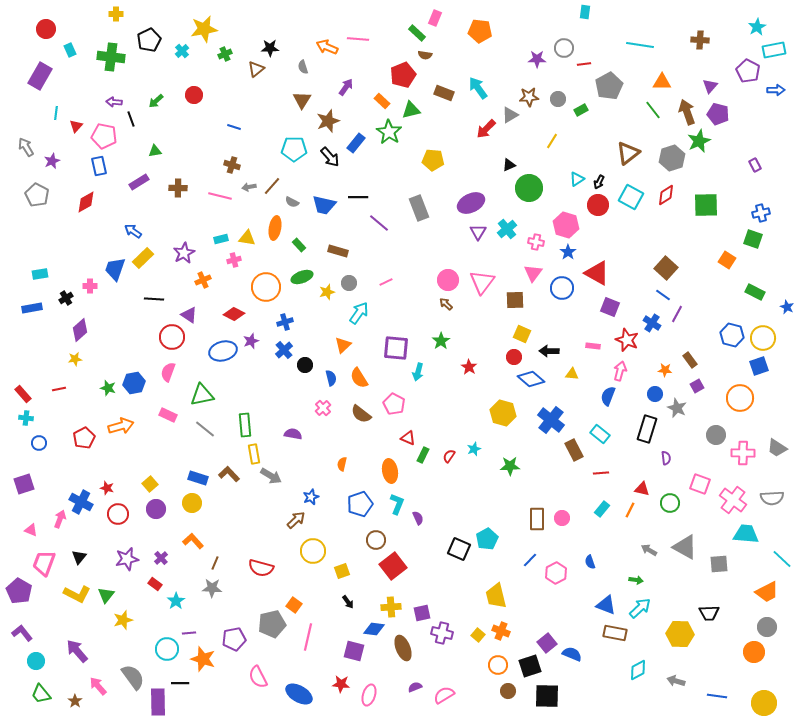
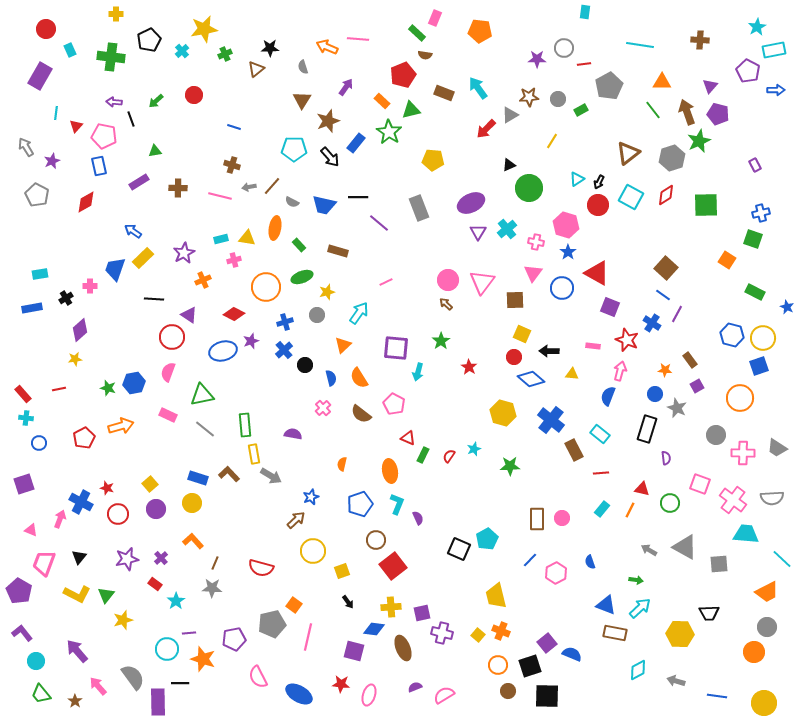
gray circle at (349, 283): moved 32 px left, 32 px down
